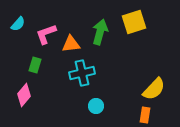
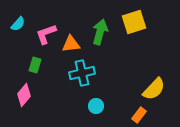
orange rectangle: moved 6 px left; rotated 28 degrees clockwise
